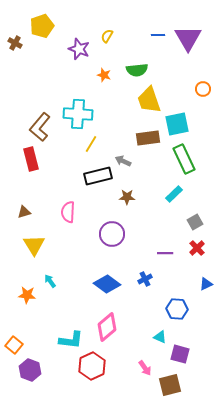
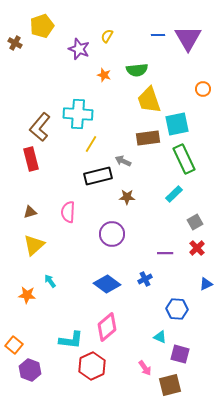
brown triangle at (24, 212): moved 6 px right
yellow triangle at (34, 245): rotated 20 degrees clockwise
